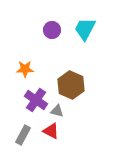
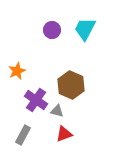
orange star: moved 8 px left, 2 px down; rotated 24 degrees counterclockwise
red triangle: moved 13 px right, 3 px down; rotated 48 degrees counterclockwise
